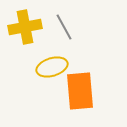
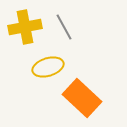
yellow ellipse: moved 4 px left
orange rectangle: moved 2 px right, 7 px down; rotated 42 degrees counterclockwise
